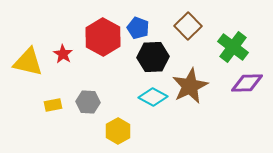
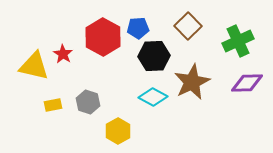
blue pentagon: rotated 25 degrees counterclockwise
green cross: moved 5 px right, 6 px up; rotated 28 degrees clockwise
black hexagon: moved 1 px right, 1 px up
yellow triangle: moved 6 px right, 4 px down
brown star: moved 2 px right, 4 px up
gray hexagon: rotated 15 degrees clockwise
